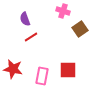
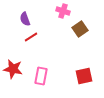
red square: moved 16 px right, 6 px down; rotated 12 degrees counterclockwise
pink rectangle: moved 1 px left
